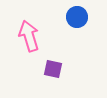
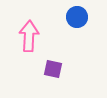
pink arrow: rotated 20 degrees clockwise
